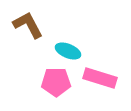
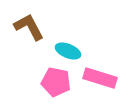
brown L-shape: moved 1 px right, 2 px down
pink pentagon: rotated 12 degrees clockwise
